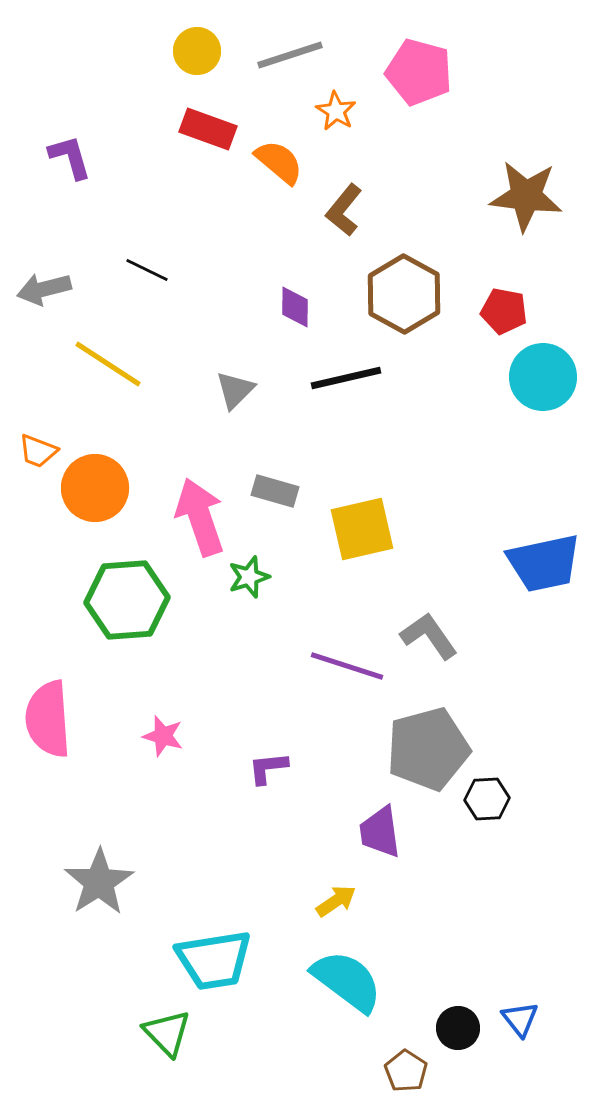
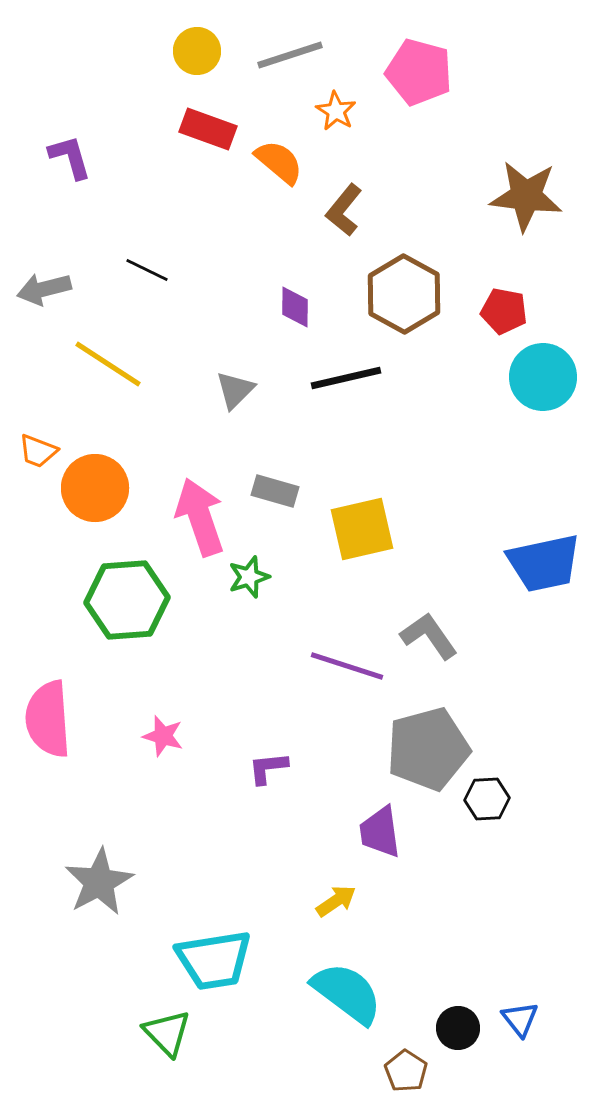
gray star at (99, 882): rotated 4 degrees clockwise
cyan semicircle at (347, 981): moved 12 px down
